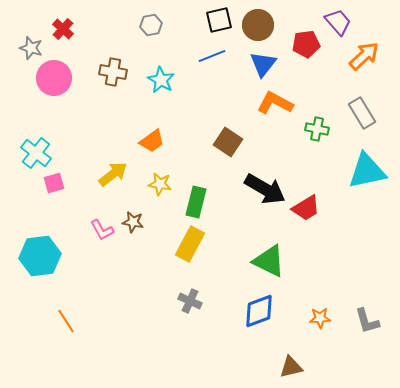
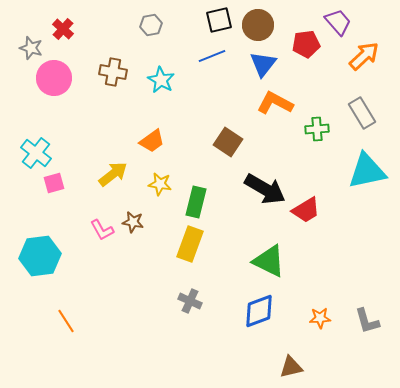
green cross: rotated 15 degrees counterclockwise
red trapezoid: moved 2 px down
yellow rectangle: rotated 8 degrees counterclockwise
